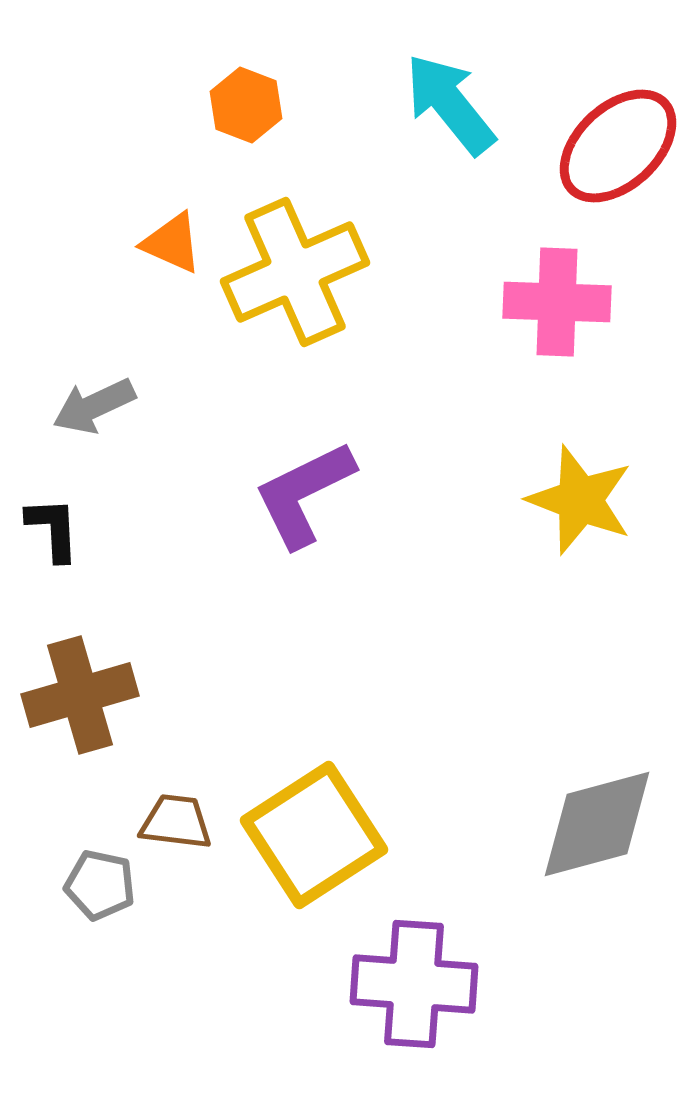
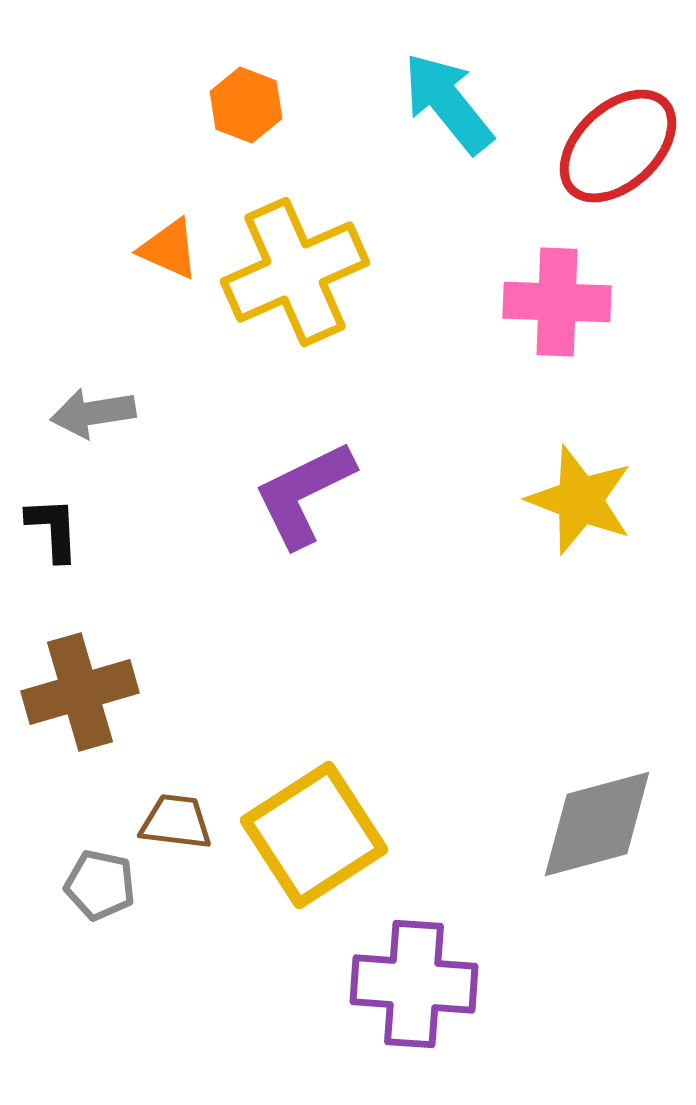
cyan arrow: moved 2 px left, 1 px up
orange triangle: moved 3 px left, 6 px down
gray arrow: moved 1 px left, 7 px down; rotated 16 degrees clockwise
brown cross: moved 3 px up
